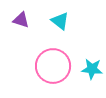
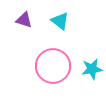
purple triangle: moved 3 px right
cyan star: rotated 15 degrees counterclockwise
